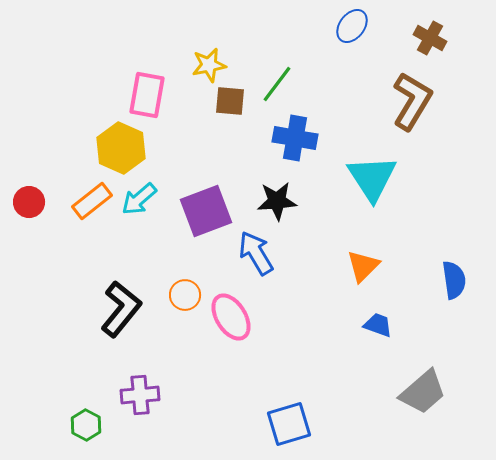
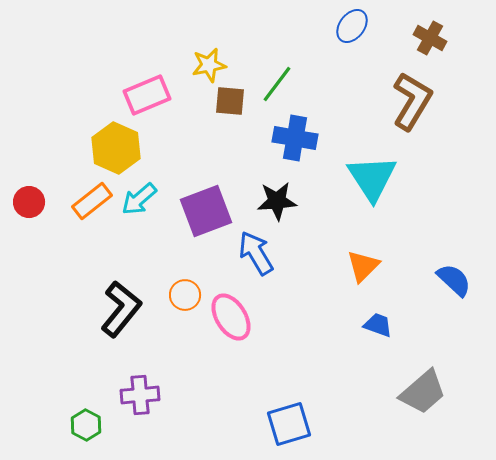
pink rectangle: rotated 57 degrees clockwise
yellow hexagon: moved 5 px left
blue semicircle: rotated 39 degrees counterclockwise
